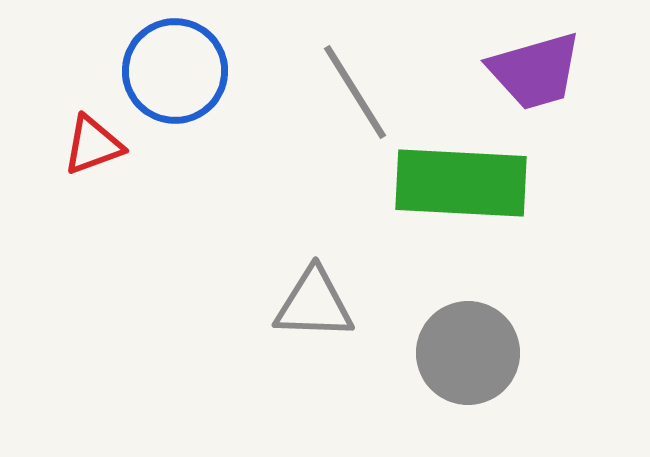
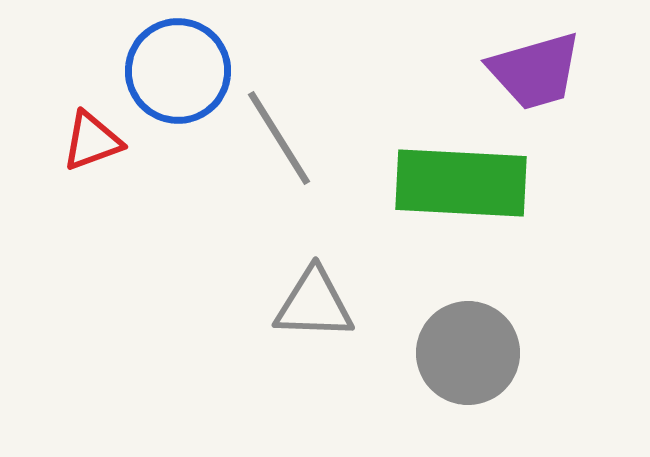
blue circle: moved 3 px right
gray line: moved 76 px left, 46 px down
red triangle: moved 1 px left, 4 px up
